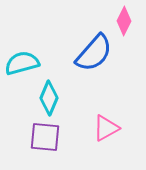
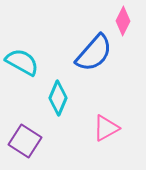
pink diamond: moved 1 px left
cyan semicircle: moved 1 px up; rotated 44 degrees clockwise
cyan diamond: moved 9 px right
purple square: moved 20 px left, 4 px down; rotated 28 degrees clockwise
